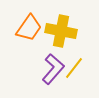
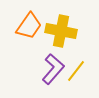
orange trapezoid: moved 2 px up
yellow line: moved 2 px right, 3 px down
